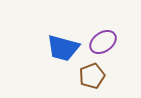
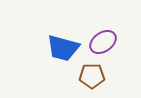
brown pentagon: rotated 20 degrees clockwise
